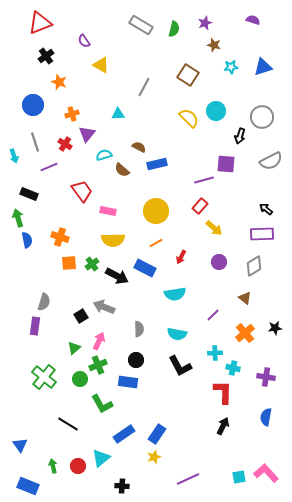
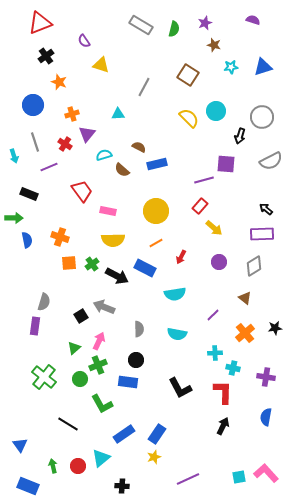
yellow triangle at (101, 65): rotated 12 degrees counterclockwise
green arrow at (18, 218): moved 4 px left; rotated 108 degrees clockwise
black L-shape at (180, 366): moved 22 px down
